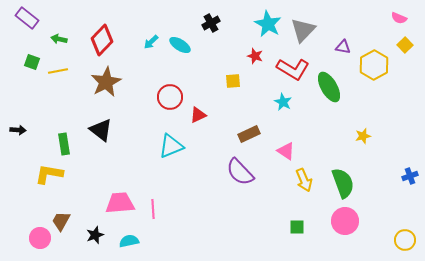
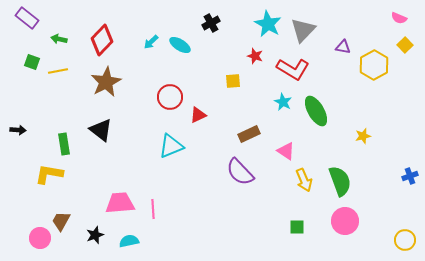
green ellipse at (329, 87): moved 13 px left, 24 px down
green semicircle at (343, 183): moved 3 px left, 2 px up
